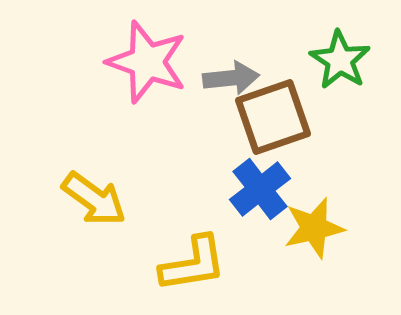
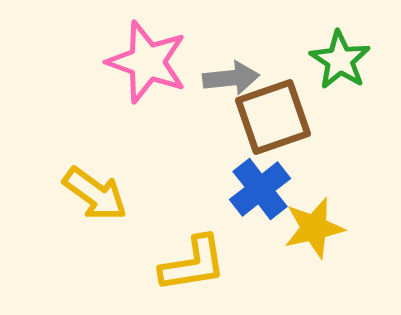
yellow arrow: moved 1 px right, 5 px up
